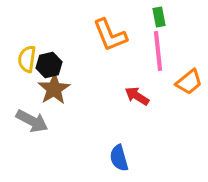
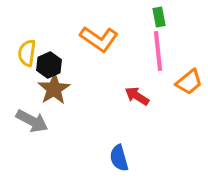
orange L-shape: moved 11 px left, 4 px down; rotated 33 degrees counterclockwise
yellow semicircle: moved 6 px up
black hexagon: rotated 10 degrees counterclockwise
